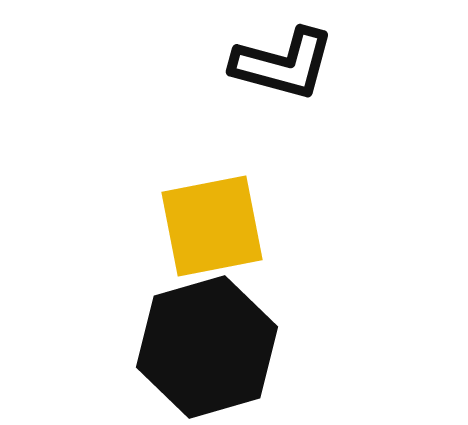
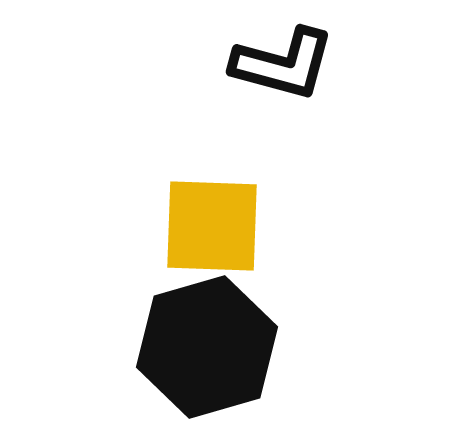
yellow square: rotated 13 degrees clockwise
